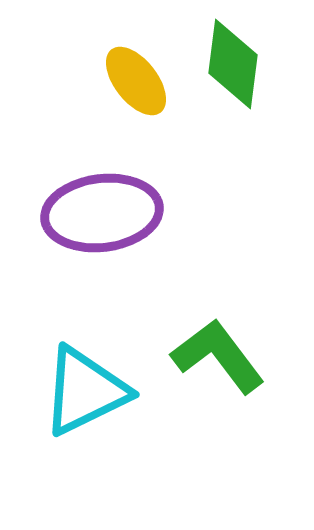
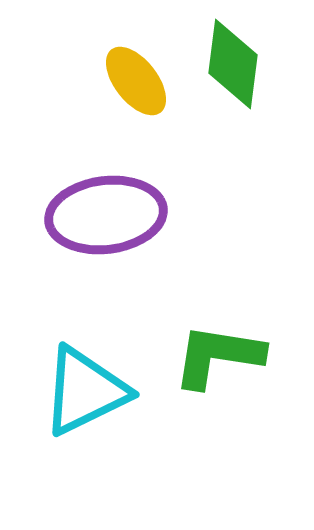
purple ellipse: moved 4 px right, 2 px down
green L-shape: rotated 44 degrees counterclockwise
